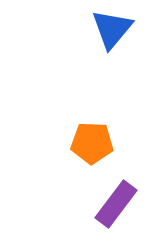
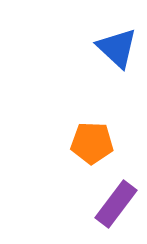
blue triangle: moved 5 px right, 19 px down; rotated 27 degrees counterclockwise
